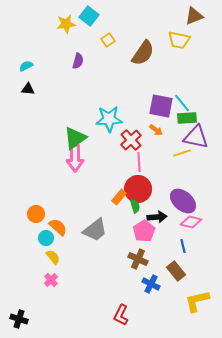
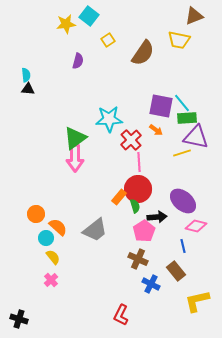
cyan semicircle: moved 9 px down; rotated 112 degrees clockwise
pink diamond: moved 5 px right, 4 px down
